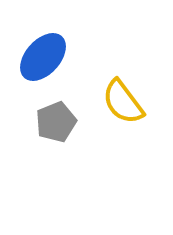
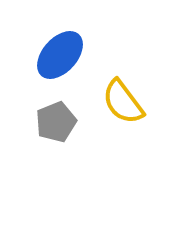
blue ellipse: moved 17 px right, 2 px up
